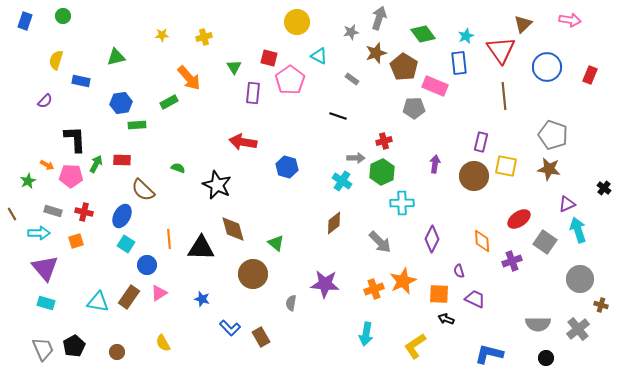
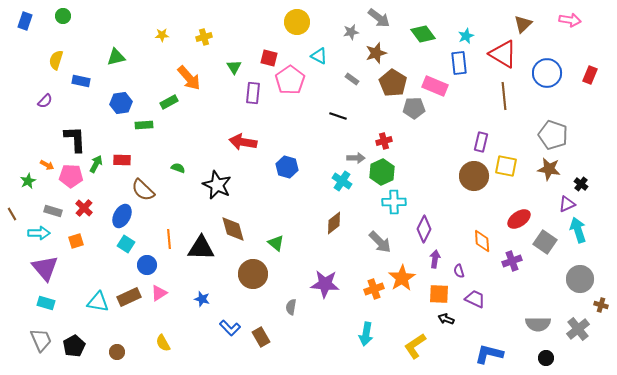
gray arrow at (379, 18): rotated 110 degrees clockwise
red triangle at (501, 50): moved 2 px right, 4 px down; rotated 24 degrees counterclockwise
brown pentagon at (404, 67): moved 11 px left, 16 px down
blue circle at (547, 67): moved 6 px down
green rectangle at (137, 125): moved 7 px right
purple arrow at (435, 164): moved 95 px down
black cross at (604, 188): moved 23 px left, 4 px up
cyan cross at (402, 203): moved 8 px left, 1 px up
red cross at (84, 212): moved 4 px up; rotated 30 degrees clockwise
purple diamond at (432, 239): moved 8 px left, 10 px up
orange star at (403, 281): moved 1 px left, 3 px up; rotated 8 degrees counterclockwise
brown rectangle at (129, 297): rotated 30 degrees clockwise
gray semicircle at (291, 303): moved 4 px down
gray trapezoid at (43, 349): moved 2 px left, 9 px up
